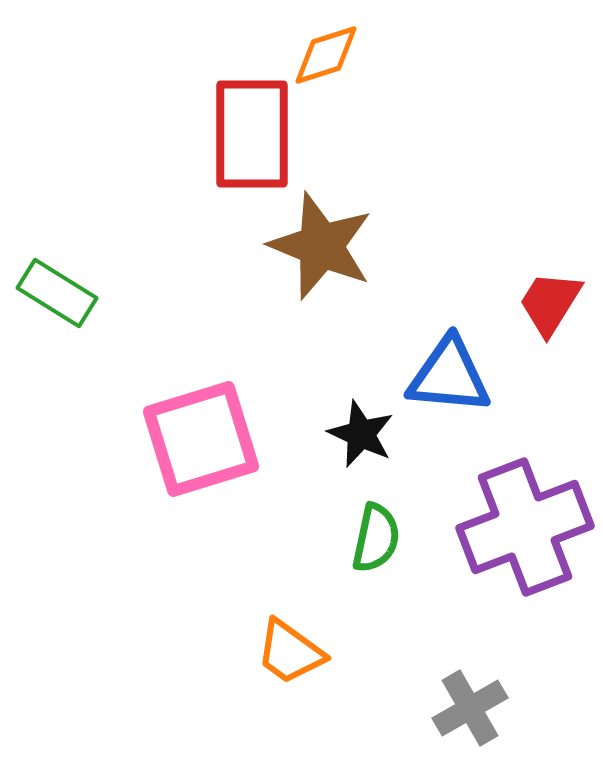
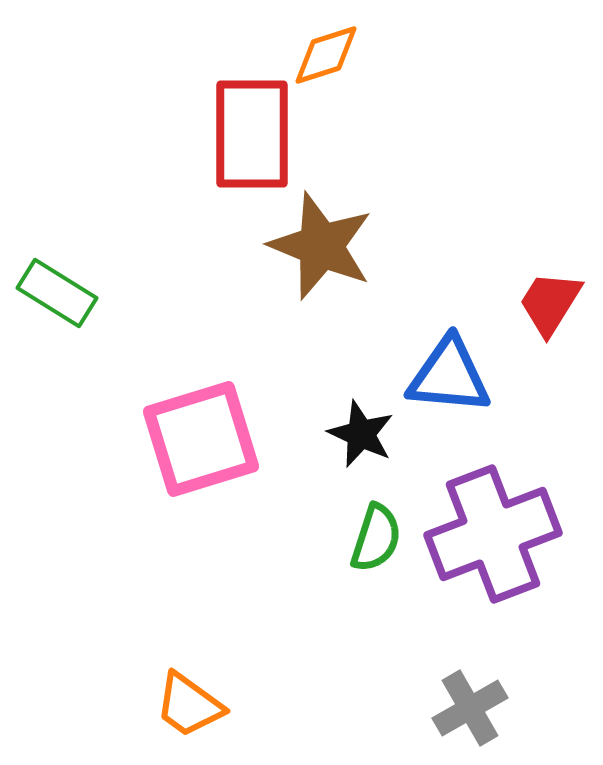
purple cross: moved 32 px left, 7 px down
green semicircle: rotated 6 degrees clockwise
orange trapezoid: moved 101 px left, 53 px down
